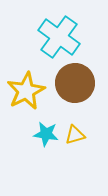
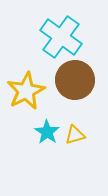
cyan cross: moved 2 px right
brown circle: moved 3 px up
cyan star: moved 1 px right, 2 px up; rotated 25 degrees clockwise
